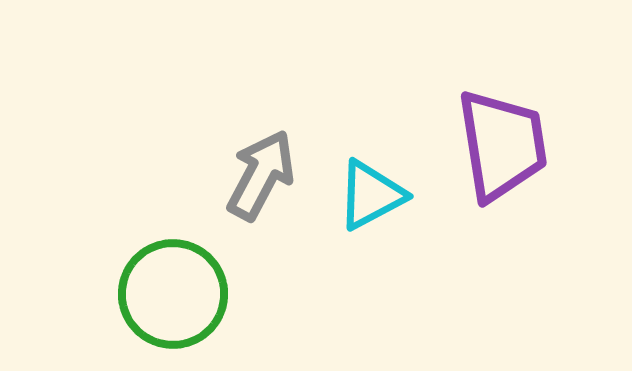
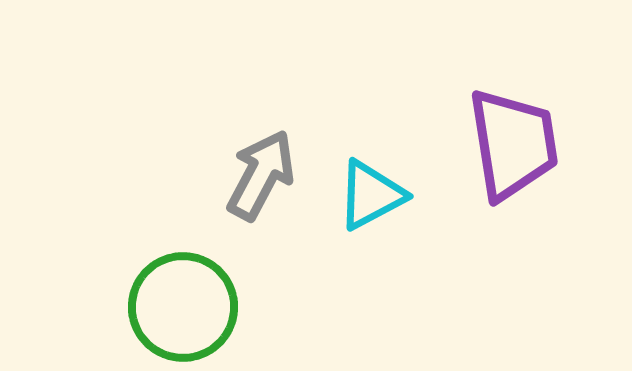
purple trapezoid: moved 11 px right, 1 px up
green circle: moved 10 px right, 13 px down
